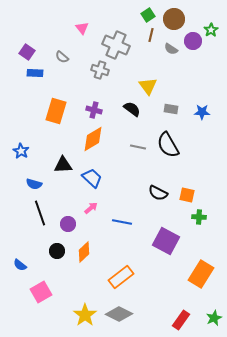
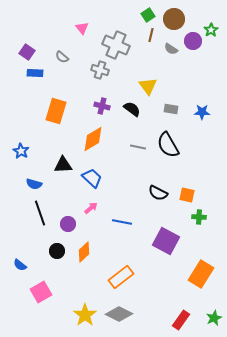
purple cross at (94, 110): moved 8 px right, 4 px up
